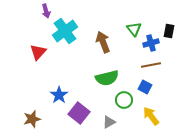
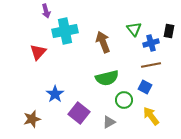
cyan cross: rotated 25 degrees clockwise
blue star: moved 4 px left, 1 px up
